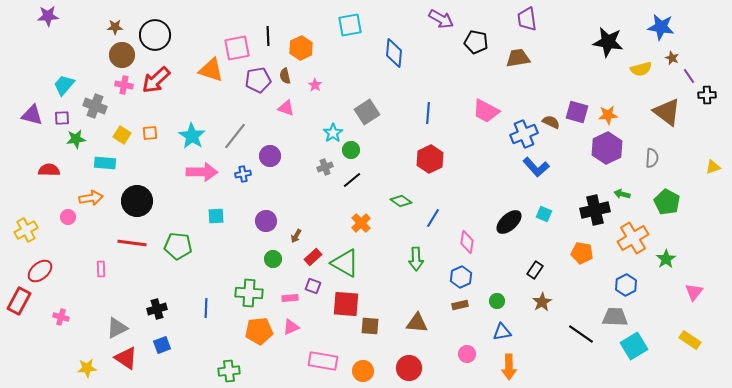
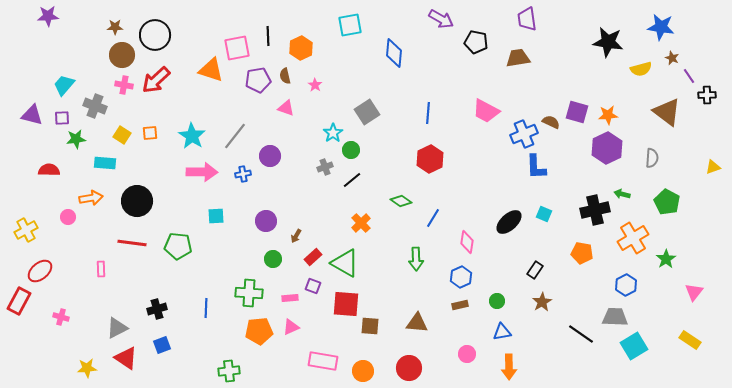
blue L-shape at (536, 167): rotated 40 degrees clockwise
